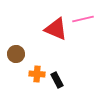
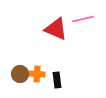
brown circle: moved 4 px right, 20 px down
black rectangle: rotated 21 degrees clockwise
